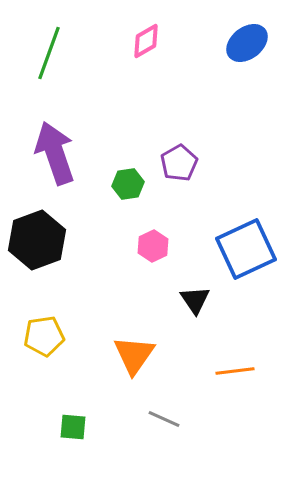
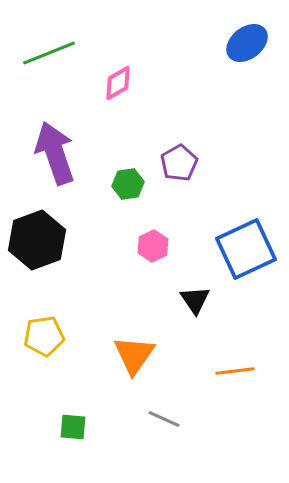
pink diamond: moved 28 px left, 42 px down
green line: rotated 48 degrees clockwise
